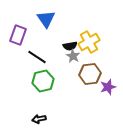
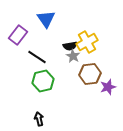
purple rectangle: rotated 18 degrees clockwise
yellow cross: moved 2 px left
black arrow: rotated 88 degrees clockwise
